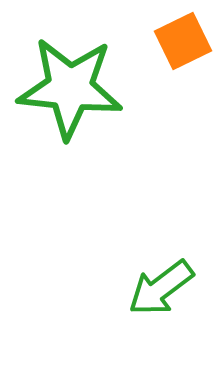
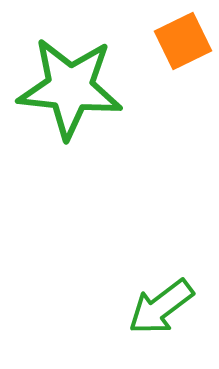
green arrow: moved 19 px down
